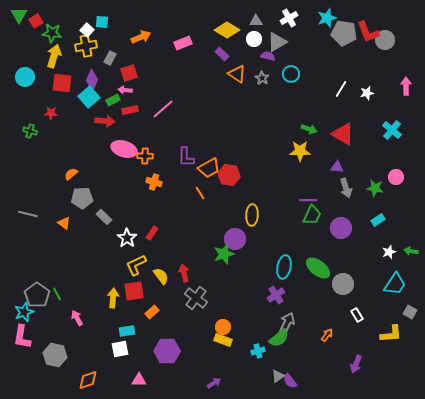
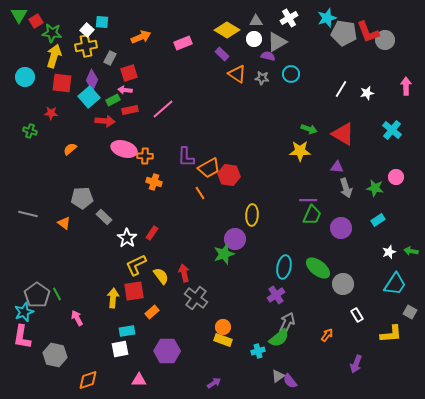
gray star at (262, 78): rotated 24 degrees counterclockwise
orange semicircle at (71, 174): moved 1 px left, 25 px up
